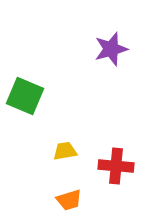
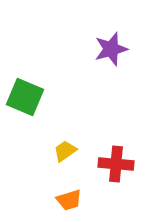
green square: moved 1 px down
yellow trapezoid: rotated 25 degrees counterclockwise
red cross: moved 2 px up
